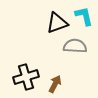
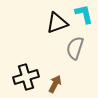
cyan L-shape: moved 2 px up
gray semicircle: moved 2 px down; rotated 75 degrees counterclockwise
